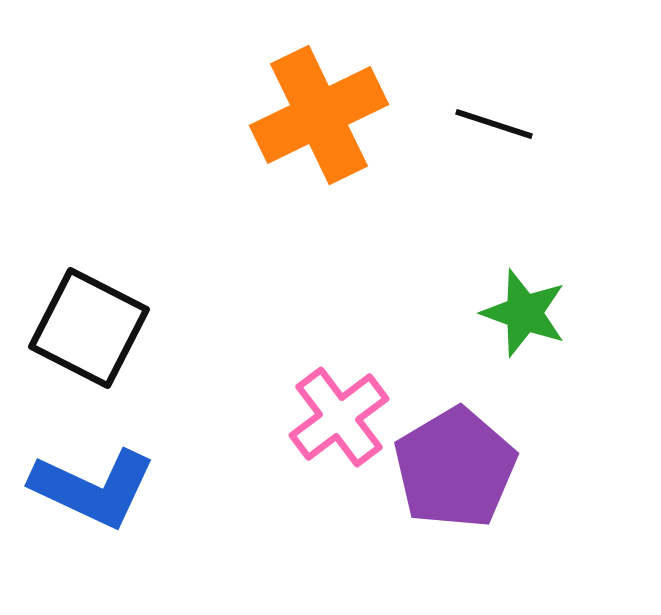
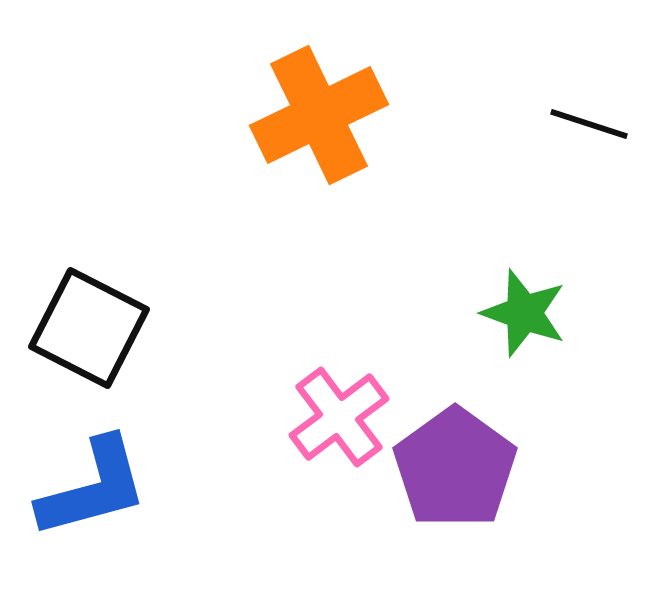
black line: moved 95 px right
purple pentagon: rotated 5 degrees counterclockwise
blue L-shape: rotated 40 degrees counterclockwise
